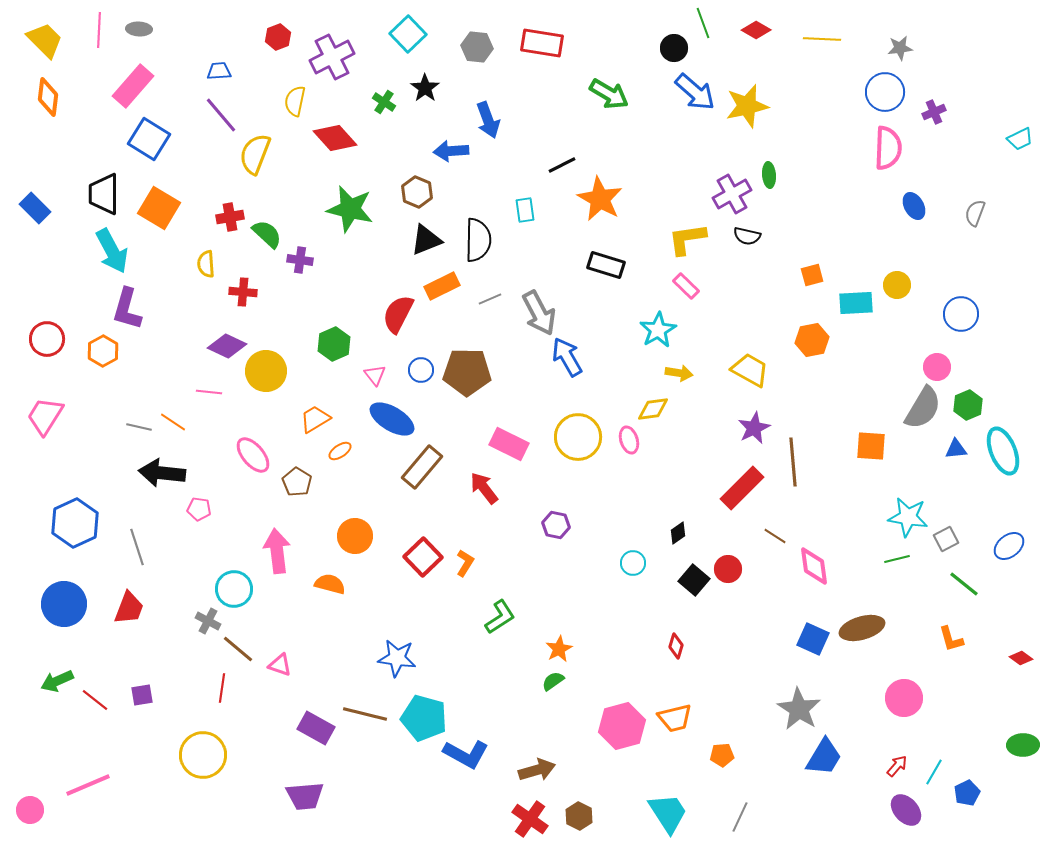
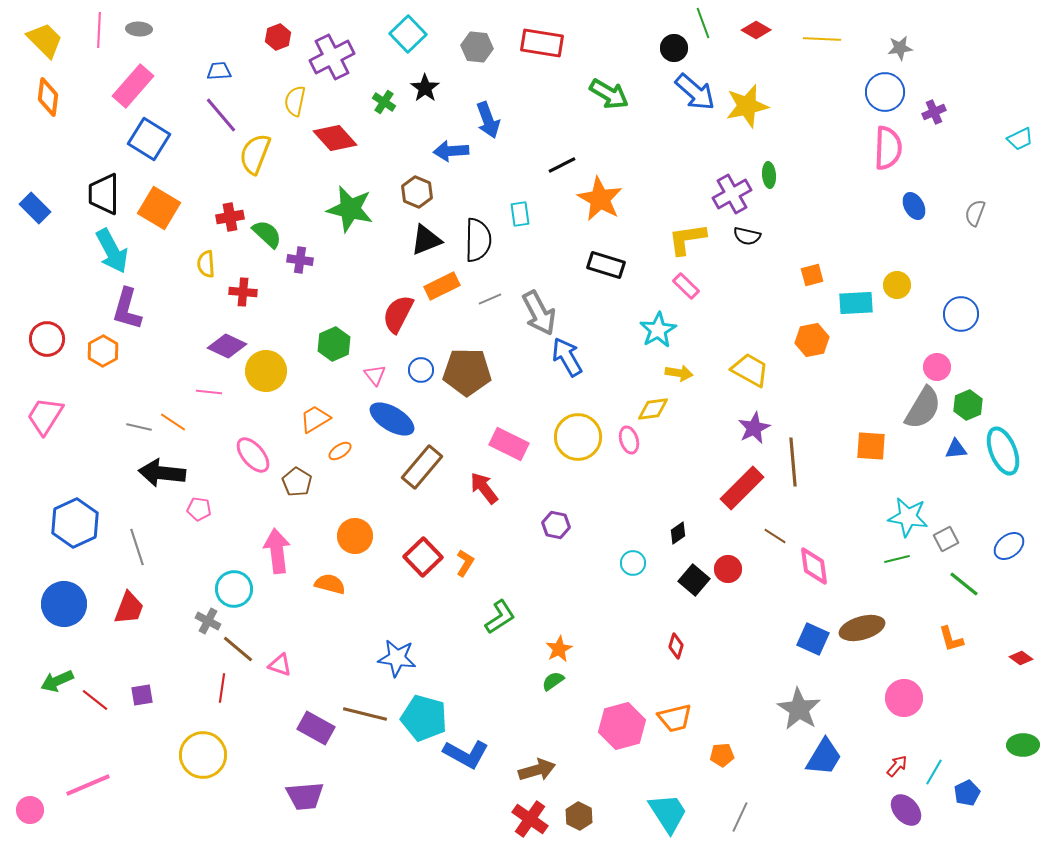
cyan rectangle at (525, 210): moved 5 px left, 4 px down
